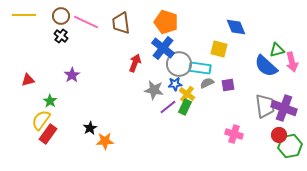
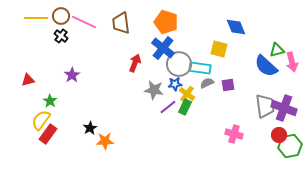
yellow line: moved 12 px right, 3 px down
pink line: moved 2 px left
